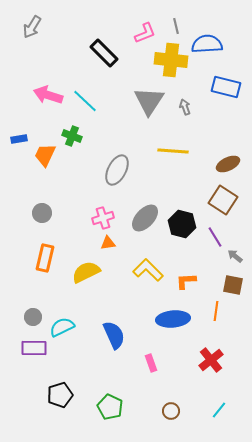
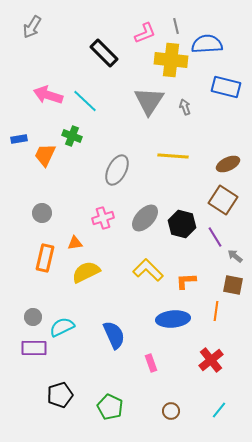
yellow line at (173, 151): moved 5 px down
orange triangle at (108, 243): moved 33 px left
